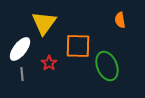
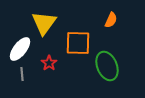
orange semicircle: moved 9 px left; rotated 147 degrees counterclockwise
orange square: moved 3 px up
